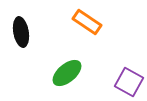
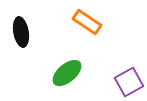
purple square: rotated 32 degrees clockwise
